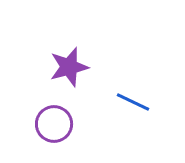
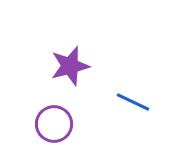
purple star: moved 1 px right, 1 px up
